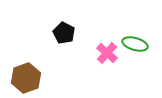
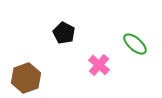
green ellipse: rotated 25 degrees clockwise
pink cross: moved 8 px left, 12 px down
